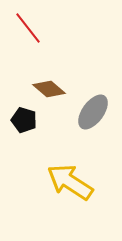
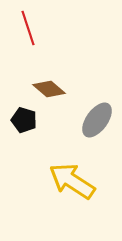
red line: rotated 20 degrees clockwise
gray ellipse: moved 4 px right, 8 px down
yellow arrow: moved 2 px right, 1 px up
